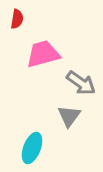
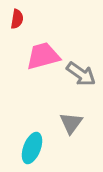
pink trapezoid: moved 2 px down
gray arrow: moved 9 px up
gray triangle: moved 2 px right, 7 px down
